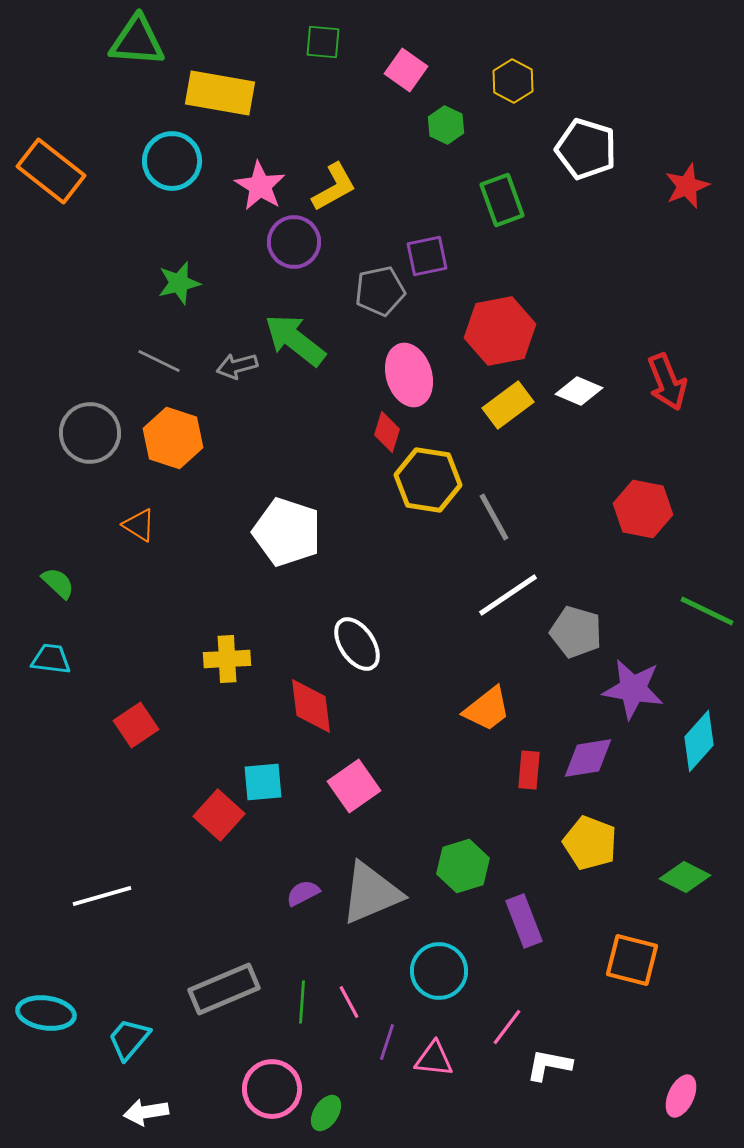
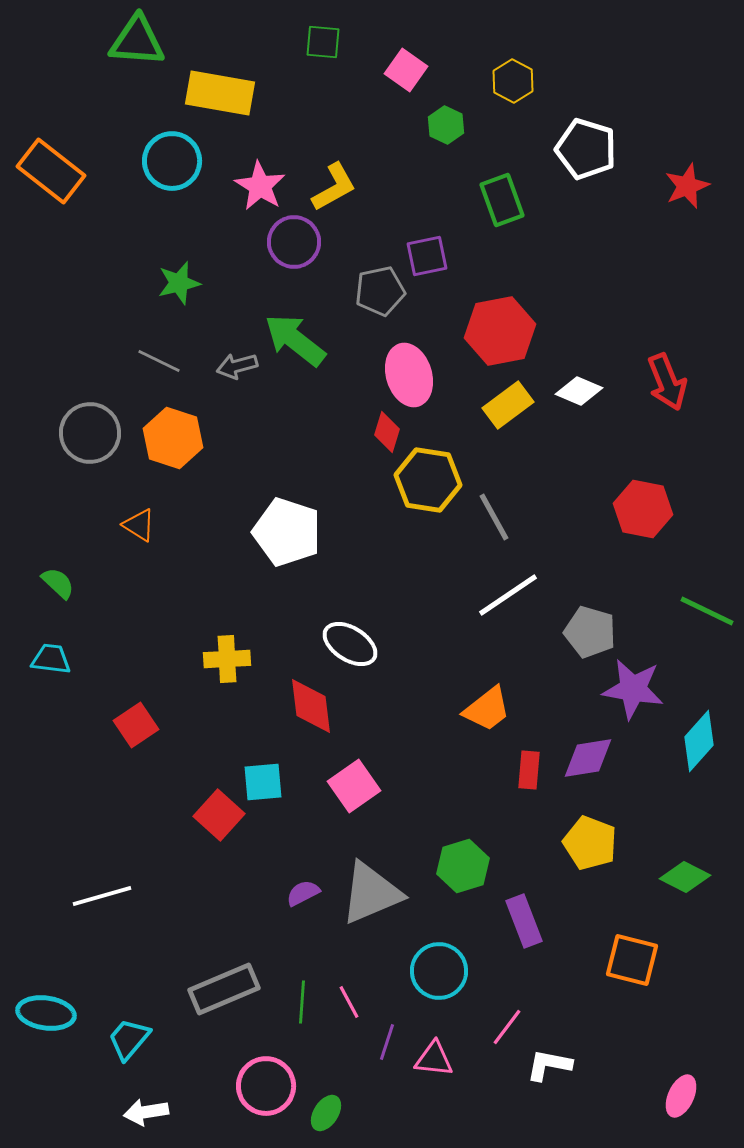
gray pentagon at (576, 632): moved 14 px right
white ellipse at (357, 644): moved 7 px left; rotated 24 degrees counterclockwise
pink circle at (272, 1089): moved 6 px left, 3 px up
